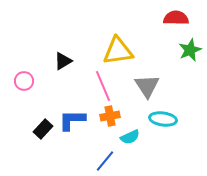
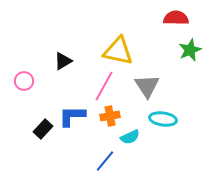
yellow triangle: rotated 20 degrees clockwise
pink line: moved 1 px right; rotated 52 degrees clockwise
blue L-shape: moved 4 px up
